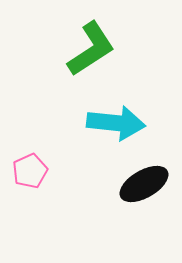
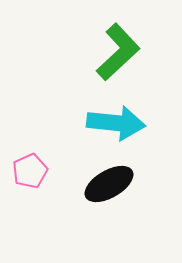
green L-shape: moved 27 px right, 3 px down; rotated 10 degrees counterclockwise
black ellipse: moved 35 px left
